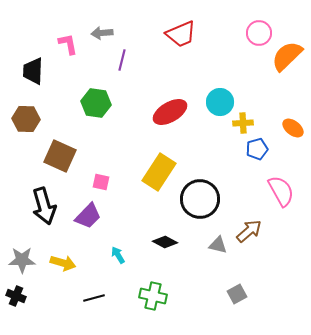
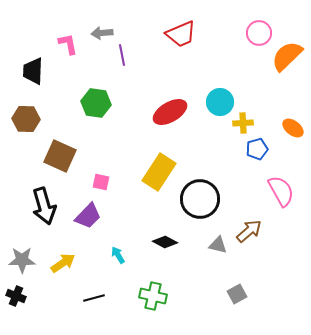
purple line: moved 5 px up; rotated 25 degrees counterclockwise
yellow arrow: rotated 50 degrees counterclockwise
